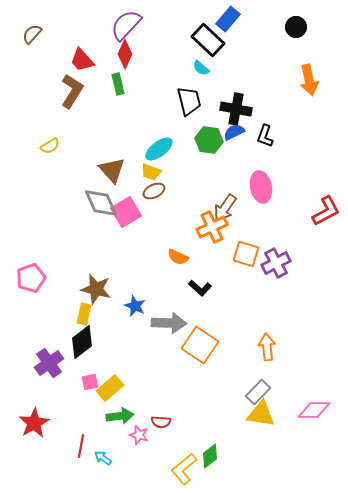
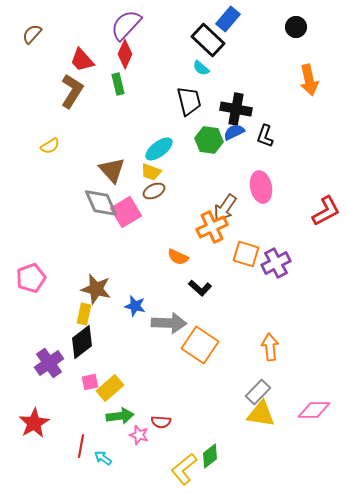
blue star at (135, 306): rotated 10 degrees counterclockwise
orange arrow at (267, 347): moved 3 px right
